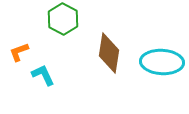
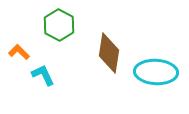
green hexagon: moved 4 px left, 6 px down
orange L-shape: rotated 65 degrees clockwise
cyan ellipse: moved 6 px left, 10 px down
